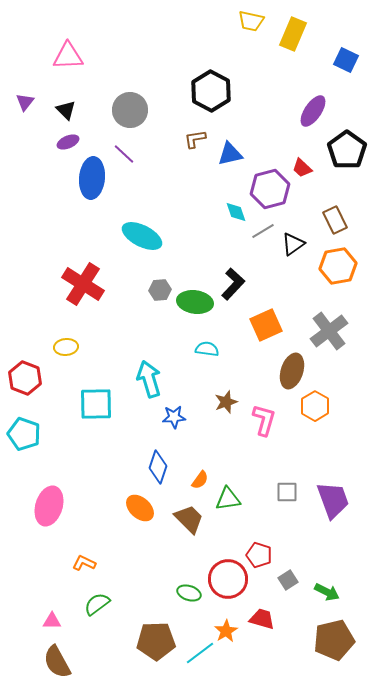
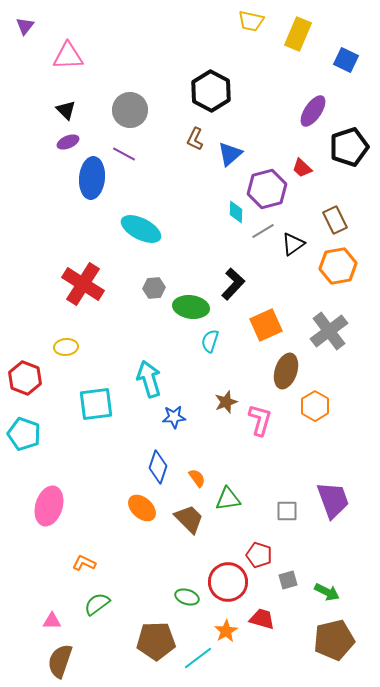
yellow rectangle at (293, 34): moved 5 px right
purple triangle at (25, 102): moved 76 px up
brown L-shape at (195, 139): rotated 55 degrees counterclockwise
black pentagon at (347, 150): moved 2 px right, 3 px up; rotated 18 degrees clockwise
purple line at (124, 154): rotated 15 degrees counterclockwise
blue triangle at (230, 154): rotated 28 degrees counterclockwise
purple hexagon at (270, 189): moved 3 px left
cyan diamond at (236, 212): rotated 20 degrees clockwise
cyan ellipse at (142, 236): moved 1 px left, 7 px up
gray hexagon at (160, 290): moved 6 px left, 2 px up
green ellipse at (195, 302): moved 4 px left, 5 px down
cyan semicircle at (207, 349): moved 3 px right, 8 px up; rotated 80 degrees counterclockwise
brown ellipse at (292, 371): moved 6 px left
cyan square at (96, 404): rotated 6 degrees counterclockwise
pink L-shape at (264, 420): moved 4 px left
orange semicircle at (200, 480): moved 3 px left, 2 px up; rotated 72 degrees counterclockwise
gray square at (287, 492): moved 19 px down
orange ellipse at (140, 508): moved 2 px right
red circle at (228, 579): moved 3 px down
gray square at (288, 580): rotated 18 degrees clockwise
green ellipse at (189, 593): moved 2 px left, 4 px down
cyan line at (200, 653): moved 2 px left, 5 px down
brown semicircle at (57, 662): moved 3 px right, 1 px up; rotated 48 degrees clockwise
